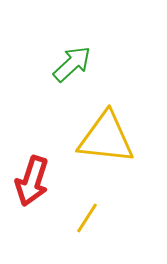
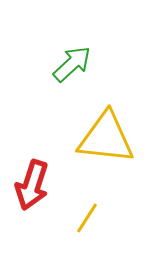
red arrow: moved 4 px down
